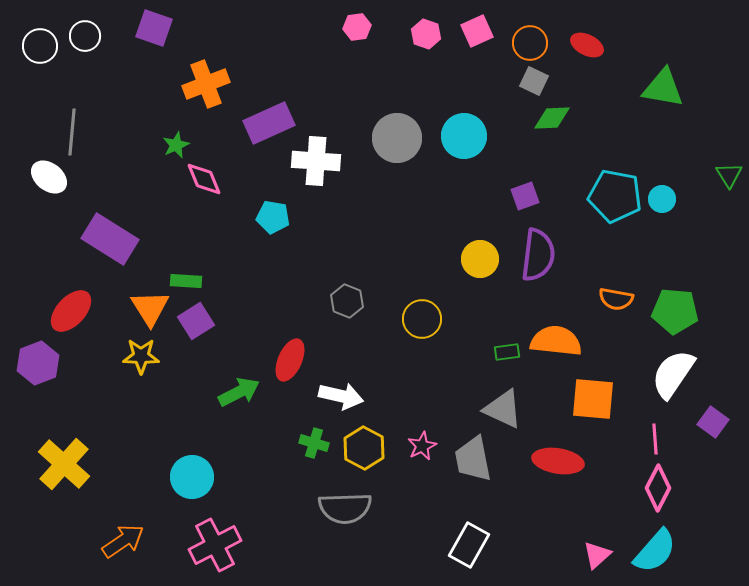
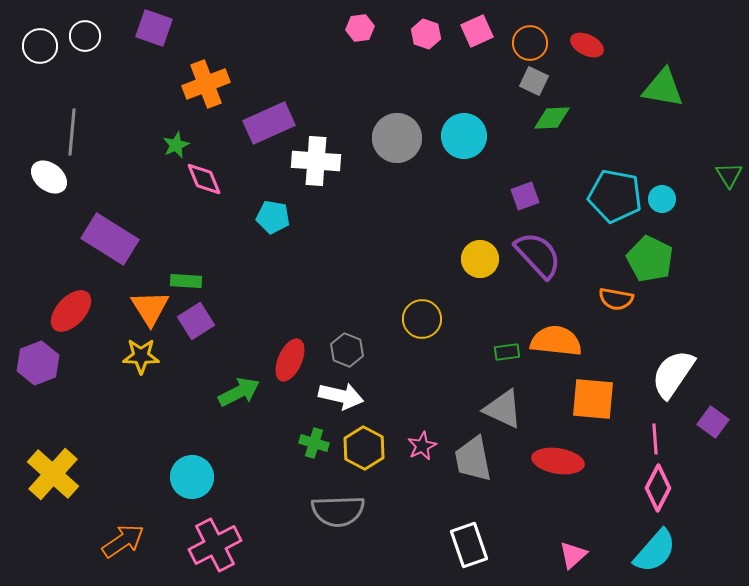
pink hexagon at (357, 27): moved 3 px right, 1 px down
purple semicircle at (538, 255): rotated 50 degrees counterclockwise
gray hexagon at (347, 301): moved 49 px down
green pentagon at (675, 311): moved 25 px left, 52 px up; rotated 21 degrees clockwise
yellow cross at (64, 464): moved 11 px left, 10 px down
gray semicircle at (345, 508): moved 7 px left, 3 px down
white rectangle at (469, 545): rotated 48 degrees counterclockwise
pink triangle at (597, 555): moved 24 px left
